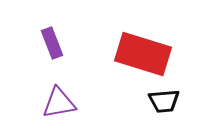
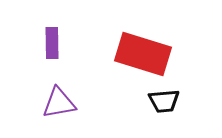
purple rectangle: rotated 20 degrees clockwise
